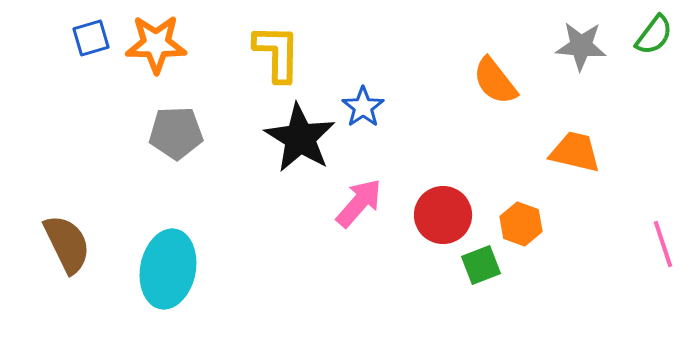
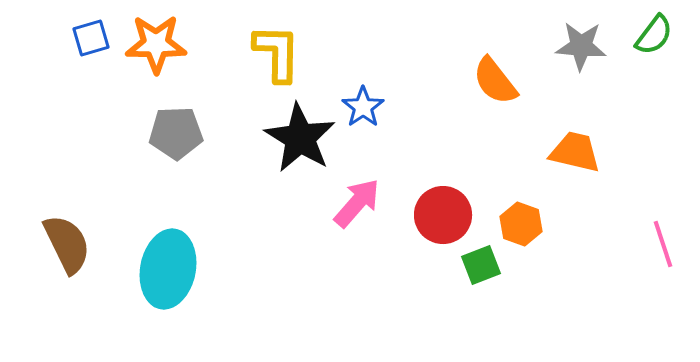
pink arrow: moved 2 px left
